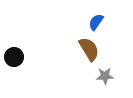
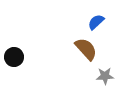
blue semicircle: rotated 12 degrees clockwise
brown semicircle: moved 3 px left; rotated 10 degrees counterclockwise
